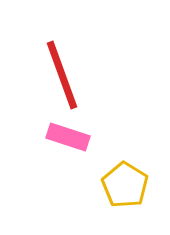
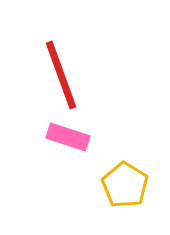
red line: moved 1 px left
